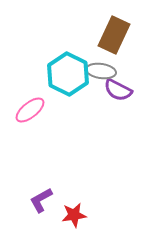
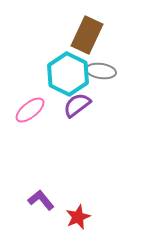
brown rectangle: moved 27 px left
purple semicircle: moved 41 px left, 15 px down; rotated 116 degrees clockwise
purple L-shape: rotated 80 degrees clockwise
red star: moved 4 px right, 2 px down; rotated 15 degrees counterclockwise
